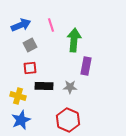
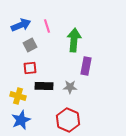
pink line: moved 4 px left, 1 px down
